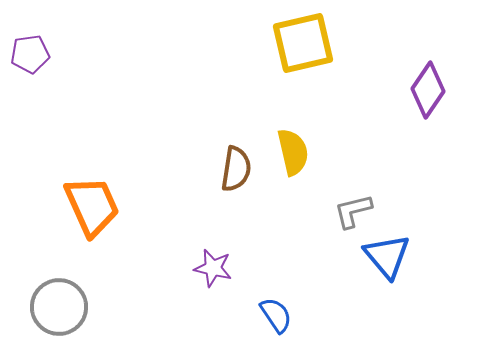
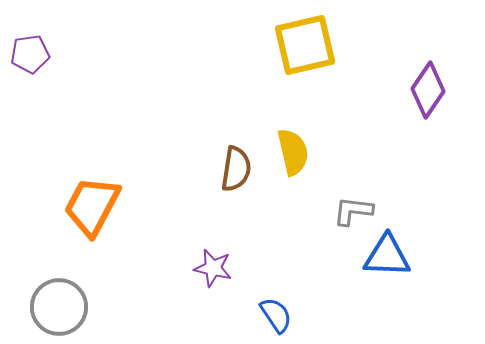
yellow square: moved 2 px right, 2 px down
orange trapezoid: rotated 128 degrees counterclockwise
gray L-shape: rotated 21 degrees clockwise
blue triangle: rotated 48 degrees counterclockwise
